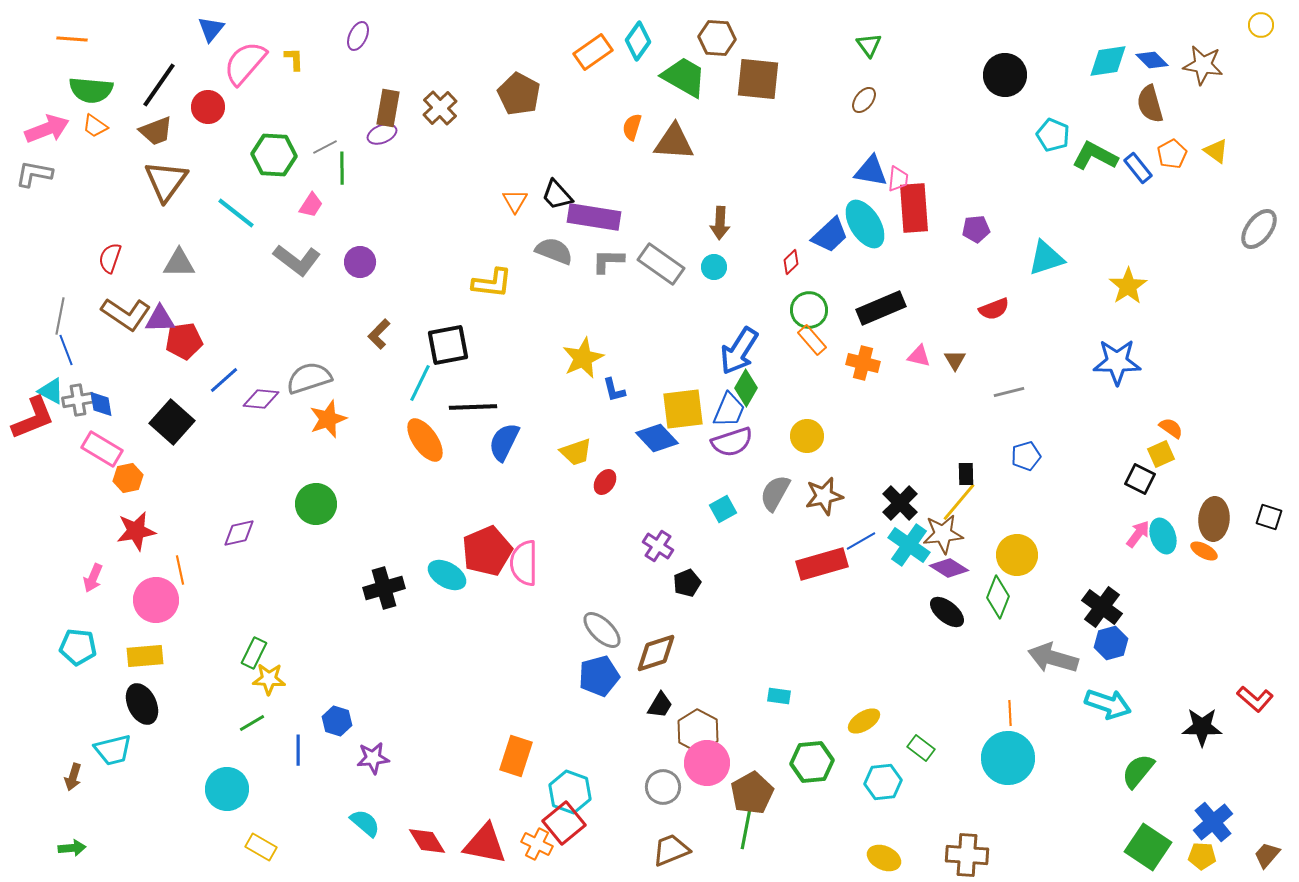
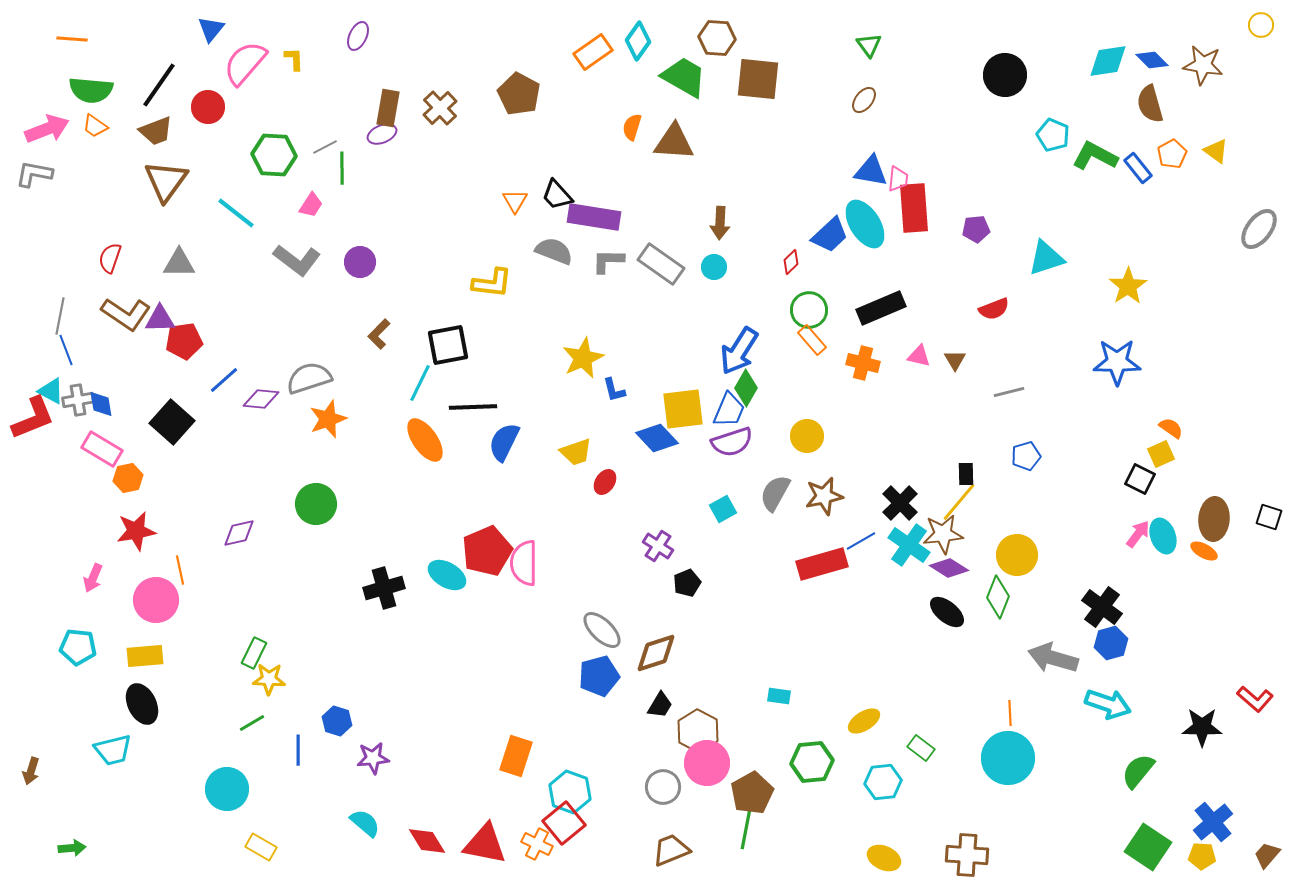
brown arrow at (73, 777): moved 42 px left, 6 px up
